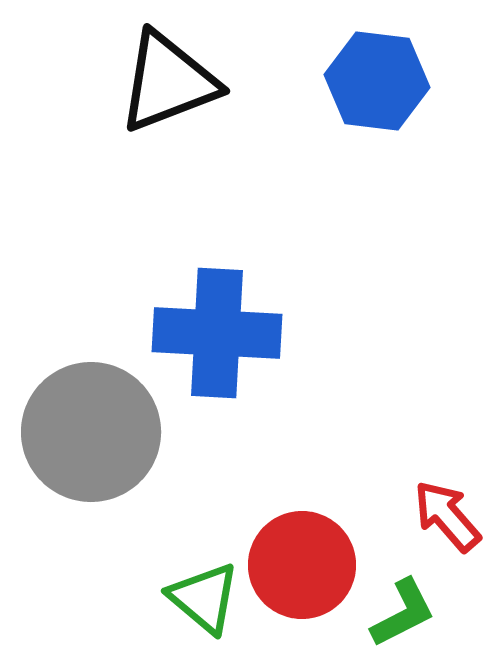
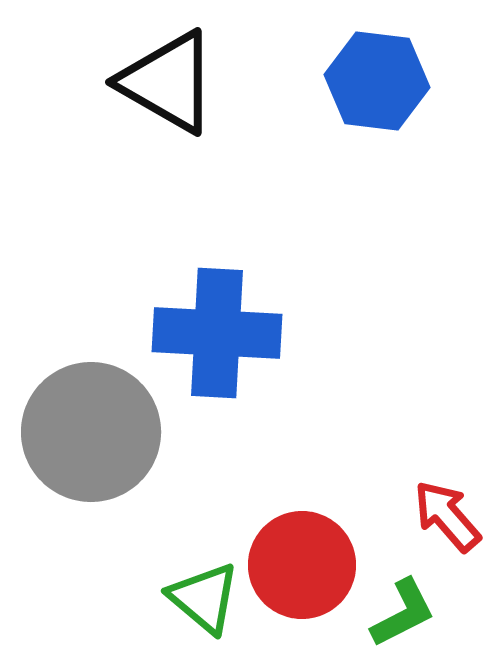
black triangle: rotated 51 degrees clockwise
